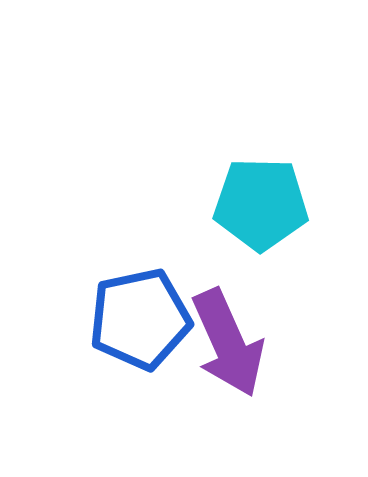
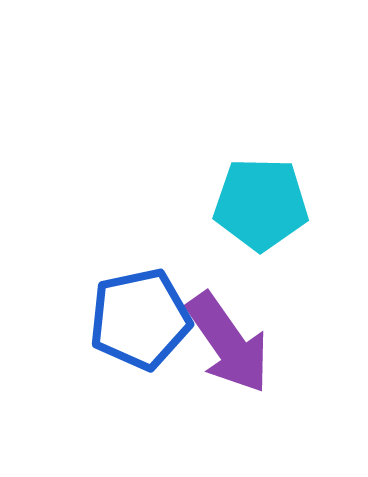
purple arrow: rotated 11 degrees counterclockwise
